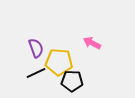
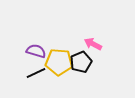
pink arrow: moved 1 px right, 1 px down
purple semicircle: moved 3 px down; rotated 54 degrees counterclockwise
black pentagon: moved 9 px right, 19 px up; rotated 25 degrees counterclockwise
